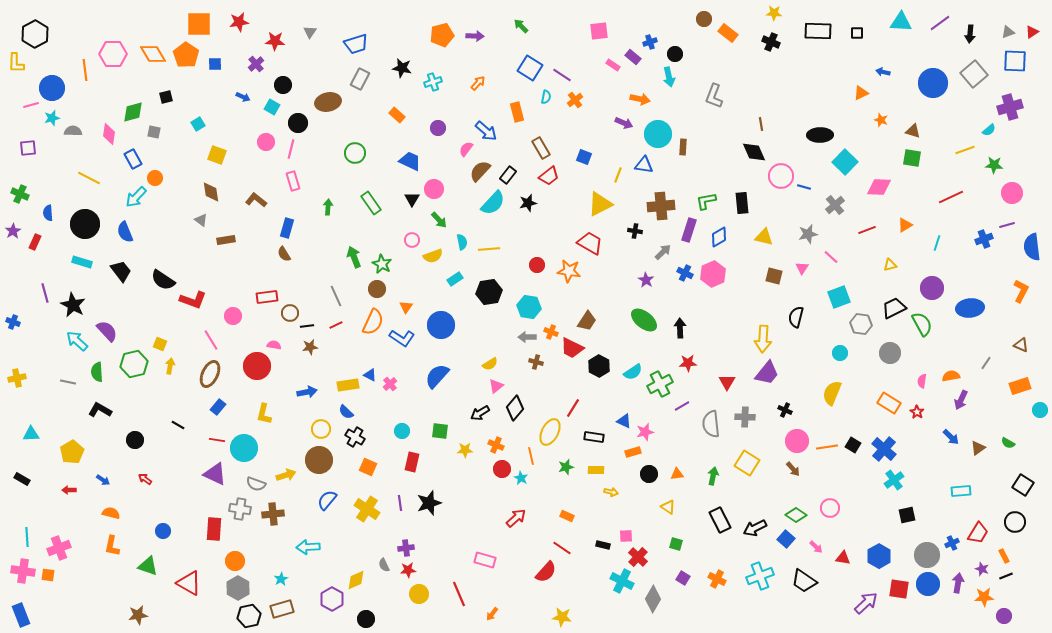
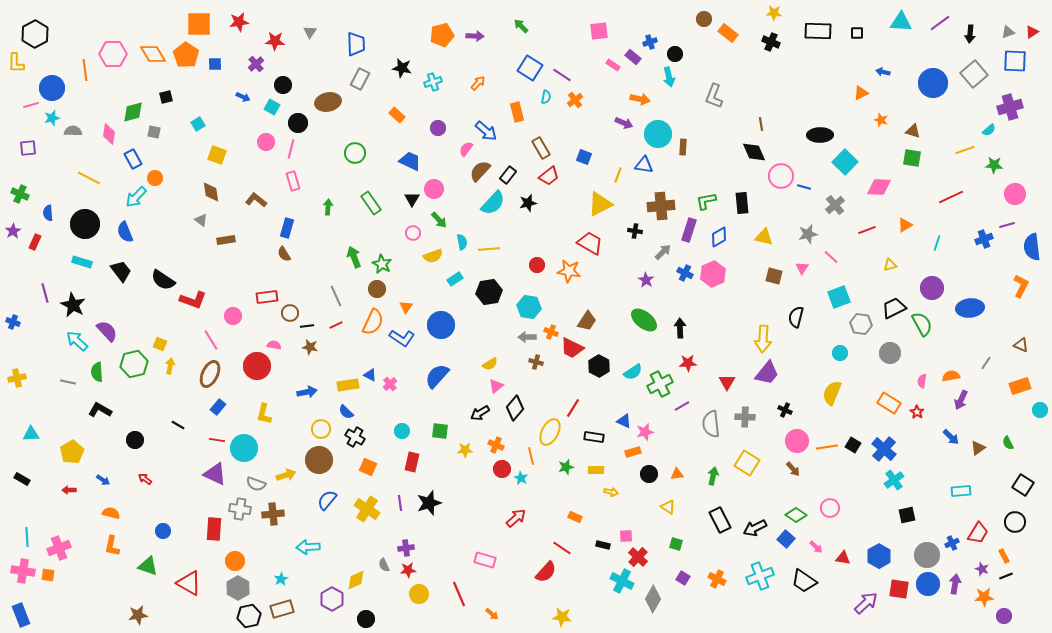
blue trapezoid at (356, 44): rotated 75 degrees counterclockwise
pink circle at (1012, 193): moved 3 px right, 1 px down
pink circle at (412, 240): moved 1 px right, 7 px up
orange L-shape at (1021, 291): moved 5 px up
brown star at (310, 347): rotated 21 degrees clockwise
green semicircle at (1008, 443): rotated 32 degrees clockwise
orange rectangle at (567, 516): moved 8 px right, 1 px down
purple arrow at (958, 583): moved 3 px left, 1 px down
orange arrow at (492, 614): rotated 88 degrees counterclockwise
